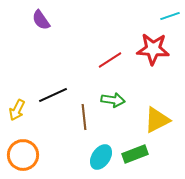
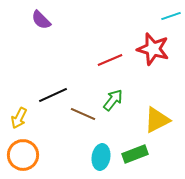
cyan line: moved 1 px right
purple semicircle: rotated 10 degrees counterclockwise
red star: rotated 12 degrees clockwise
red line: rotated 10 degrees clockwise
green arrow: rotated 60 degrees counterclockwise
yellow arrow: moved 2 px right, 8 px down
brown line: moved 1 px left, 3 px up; rotated 60 degrees counterclockwise
cyan ellipse: rotated 25 degrees counterclockwise
